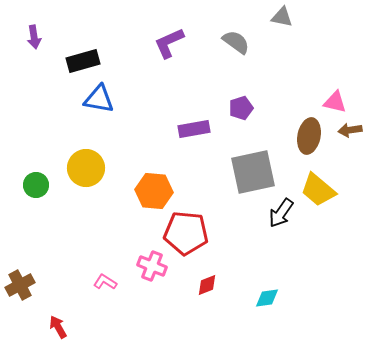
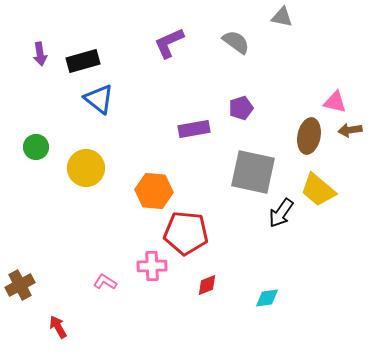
purple arrow: moved 6 px right, 17 px down
blue triangle: rotated 28 degrees clockwise
gray square: rotated 24 degrees clockwise
green circle: moved 38 px up
pink cross: rotated 24 degrees counterclockwise
